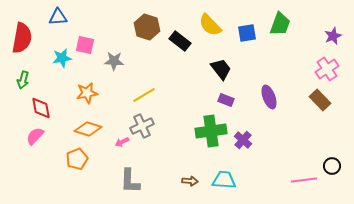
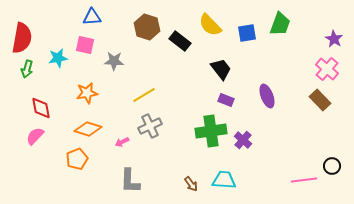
blue triangle: moved 34 px right
purple star: moved 1 px right, 3 px down; rotated 18 degrees counterclockwise
cyan star: moved 4 px left
pink cross: rotated 15 degrees counterclockwise
green arrow: moved 4 px right, 11 px up
purple ellipse: moved 2 px left, 1 px up
gray cross: moved 8 px right
brown arrow: moved 1 px right, 3 px down; rotated 49 degrees clockwise
